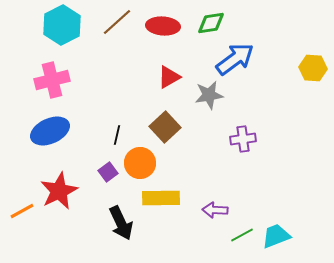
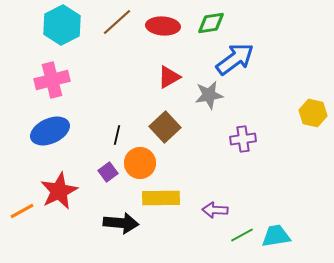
yellow hexagon: moved 45 px down; rotated 8 degrees clockwise
black arrow: rotated 60 degrees counterclockwise
cyan trapezoid: rotated 12 degrees clockwise
